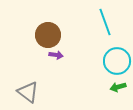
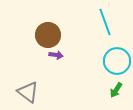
green arrow: moved 2 px left, 3 px down; rotated 42 degrees counterclockwise
